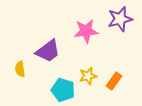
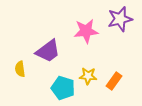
yellow star: rotated 18 degrees clockwise
cyan pentagon: moved 2 px up
